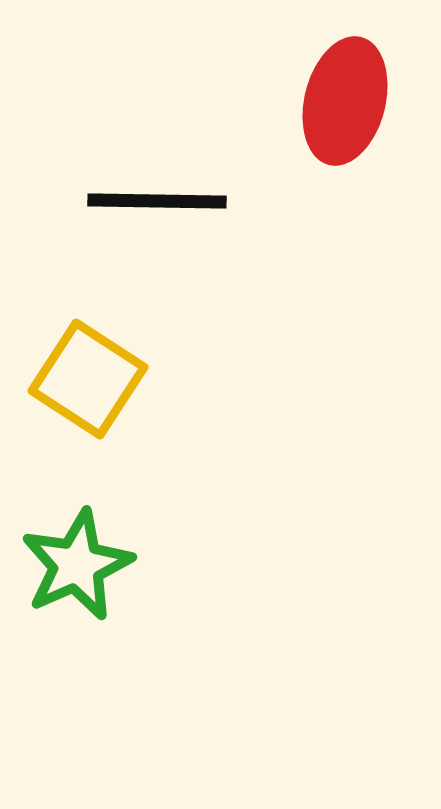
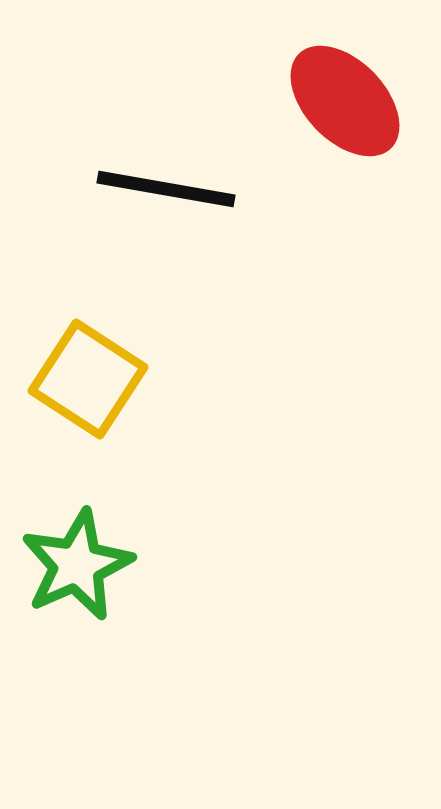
red ellipse: rotated 58 degrees counterclockwise
black line: moved 9 px right, 12 px up; rotated 9 degrees clockwise
